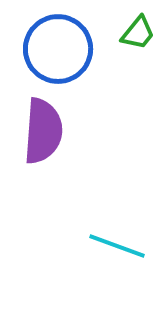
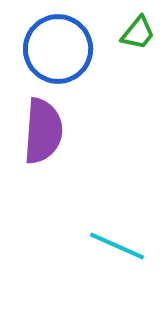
cyan line: rotated 4 degrees clockwise
